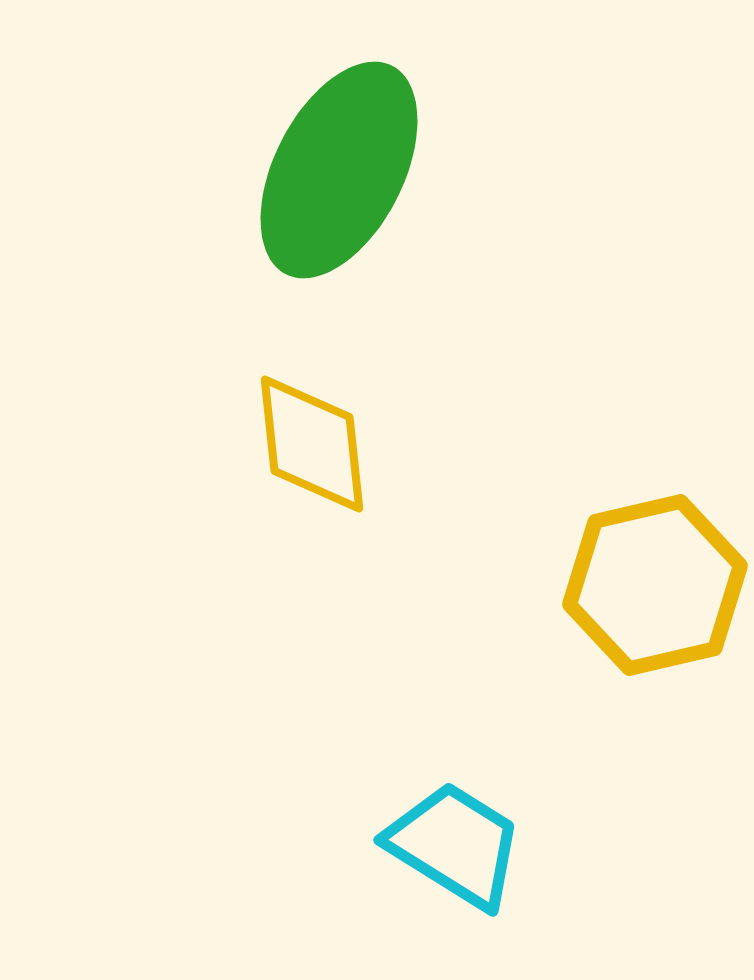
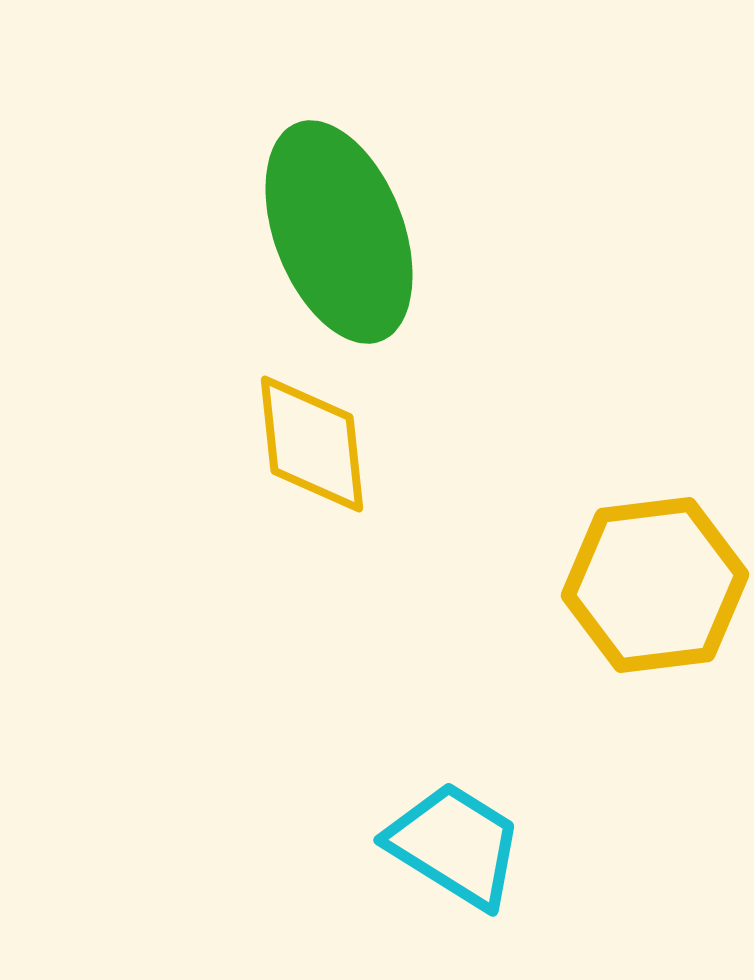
green ellipse: moved 62 px down; rotated 48 degrees counterclockwise
yellow hexagon: rotated 6 degrees clockwise
